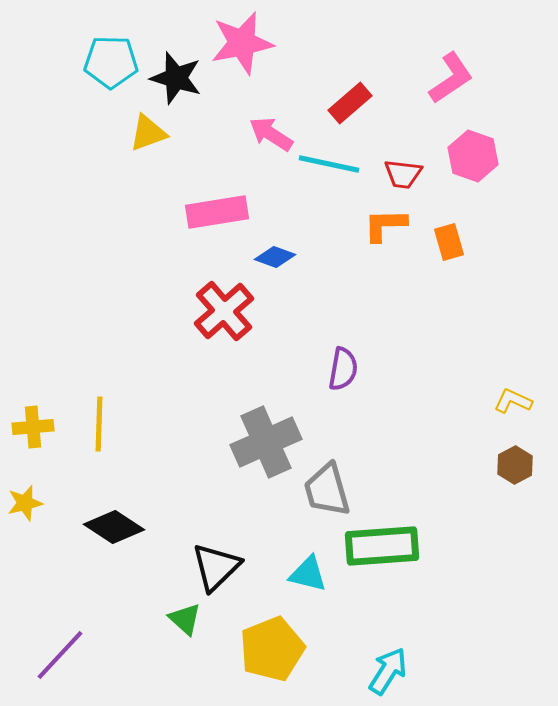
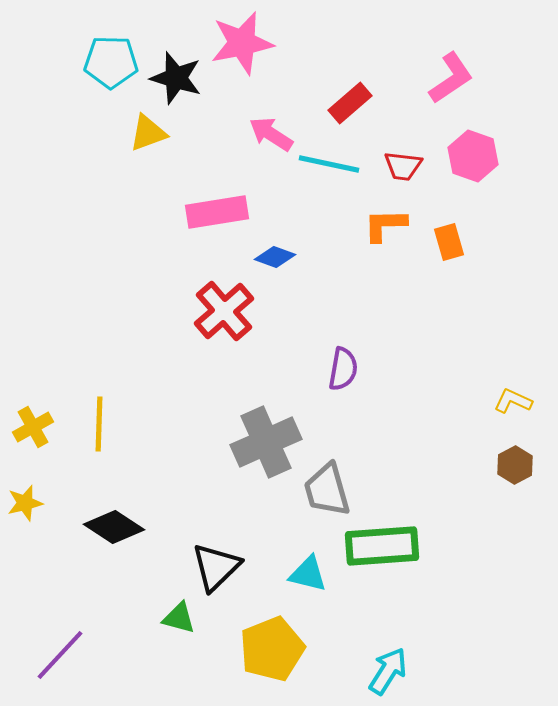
red trapezoid: moved 8 px up
yellow cross: rotated 24 degrees counterclockwise
green triangle: moved 6 px left, 1 px up; rotated 27 degrees counterclockwise
